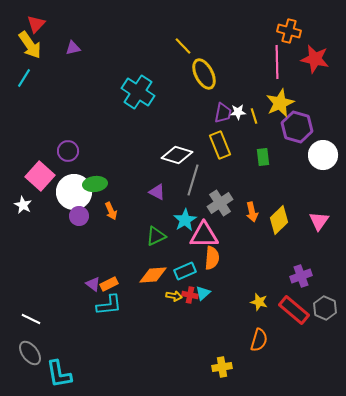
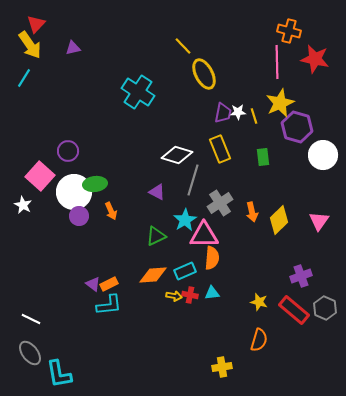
yellow rectangle at (220, 145): moved 4 px down
cyan triangle at (203, 293): moved 9 px right; rotated 35 degrees clockwise
